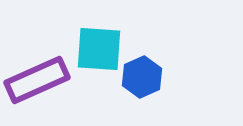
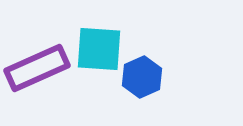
purple rectangle: moved 12 px up
